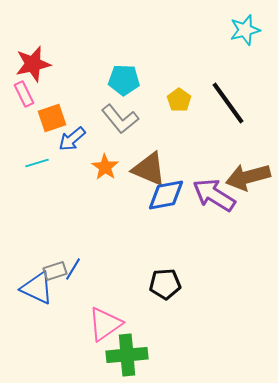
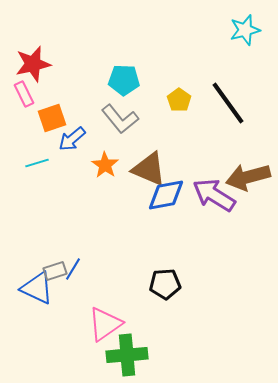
orange star: moved 2 px up
